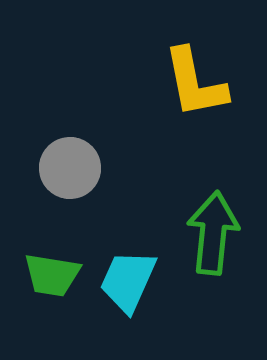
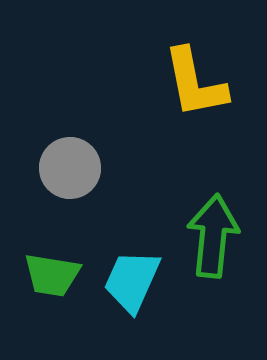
green arrow: moved 3 px down
cyan trapezoid: moved 4 px right
